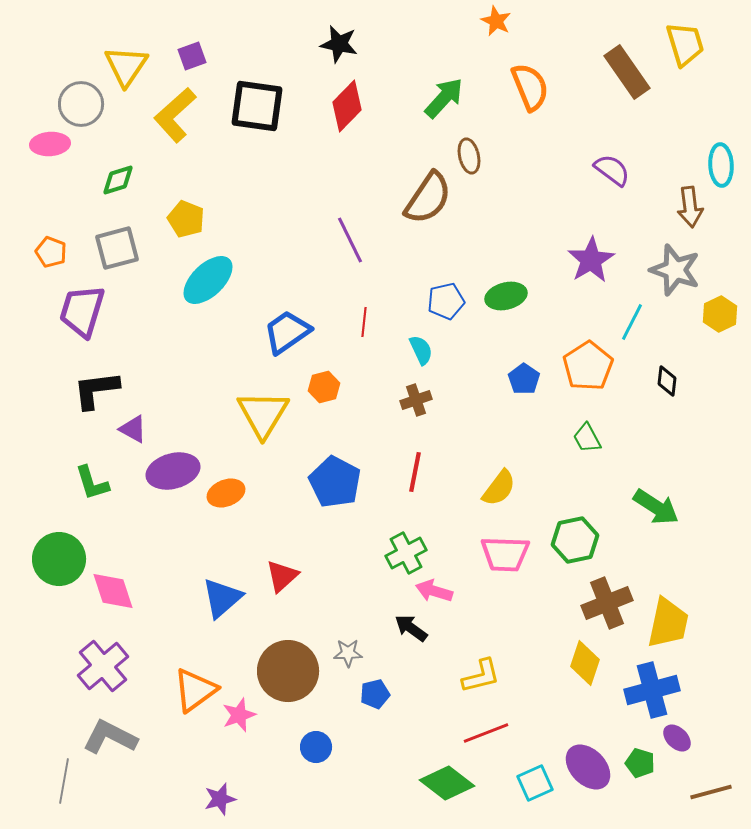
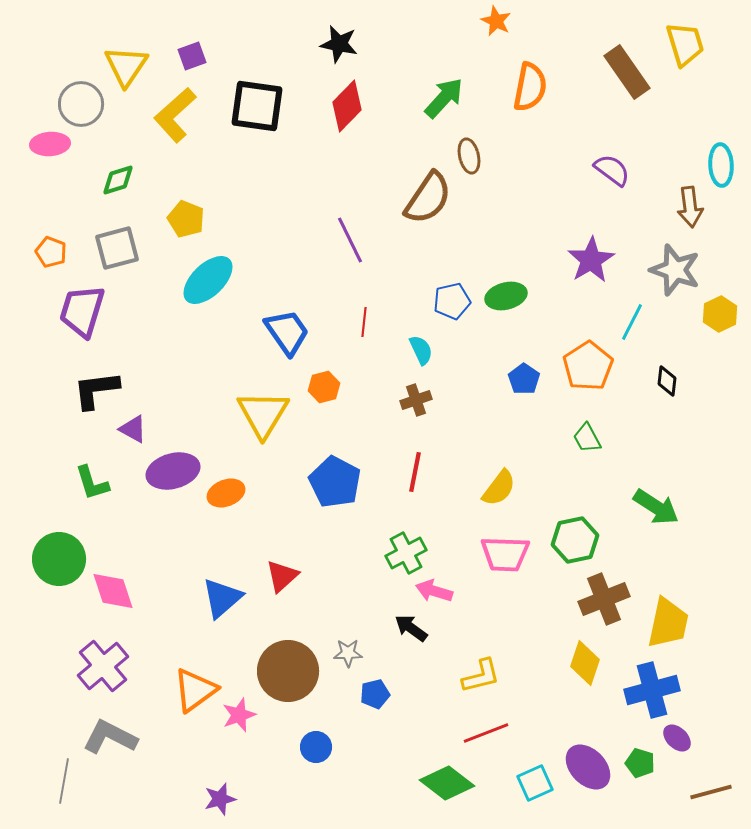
orange semicircle at (530, 87): rotated 33 degrees clockwise
blue pentagon at (446, 301): moved 6 px right
blue trapezoid at (287, 332): rotated 90 degrees clockwise
brown cross at (607, 603): moved 3 px left, 4 px up
